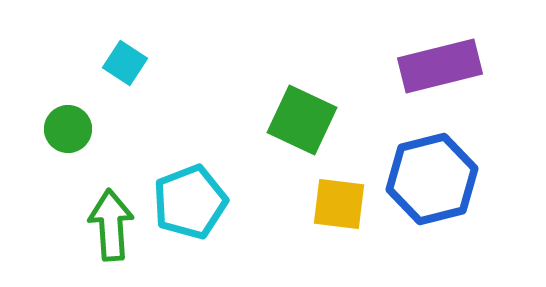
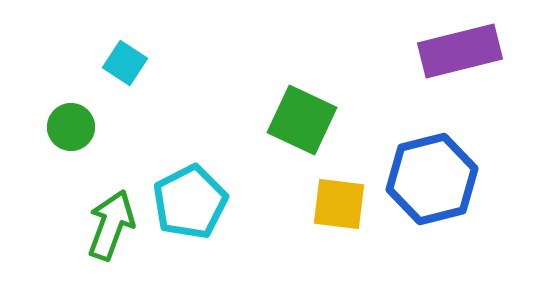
purple rectangle: moved 20 px right, 15 px up
green circle: moved 3 px right, 2 px up
cyan pentagon: rotated 6 degrees counterclockwise
green arrow: rotated 24 degrees clockwise
